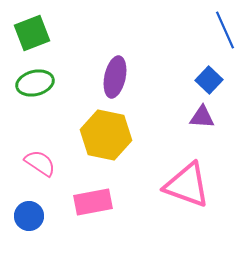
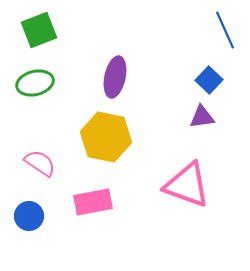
green square: moved 7 px right, 3 px up
purple triangle: rotated 12 degrees counterclockwise
yellow hexagon: moved 2 px down
